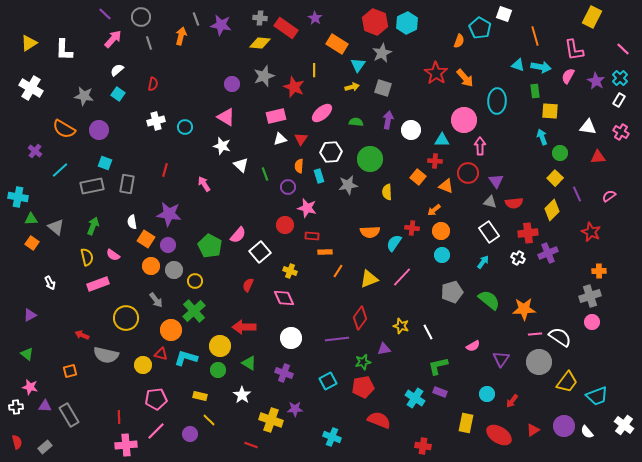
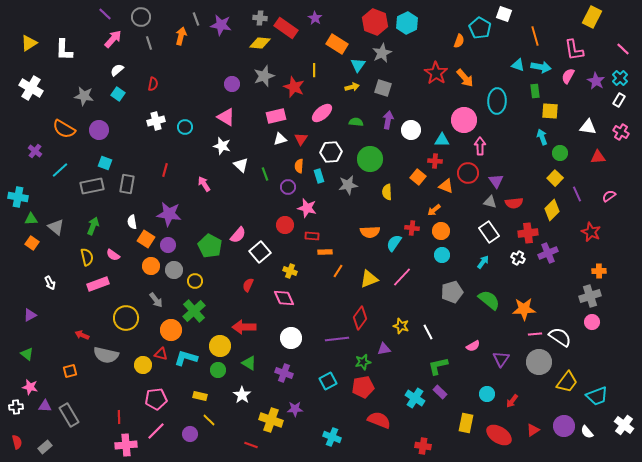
purple rectangle at (440, 392): rotated 24 degrees clockwise
